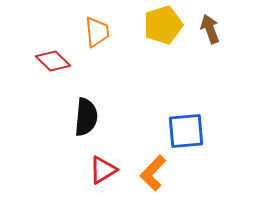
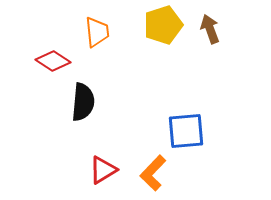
red diamond: rotated 12 degrees counterclockwise
black semicircle: moved 3 px left, 15 px up
